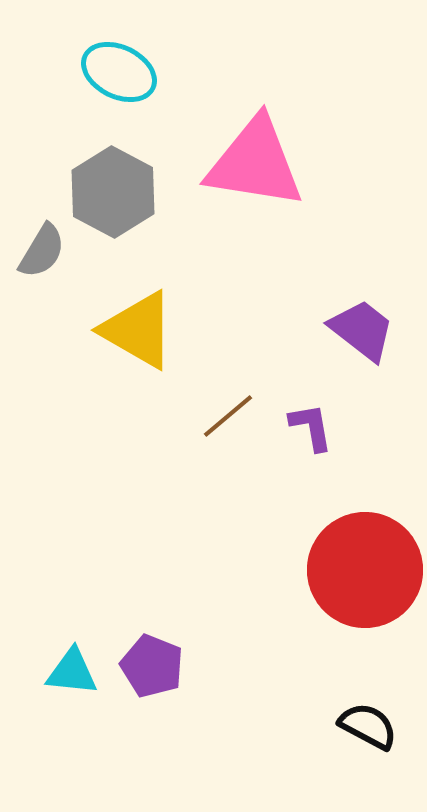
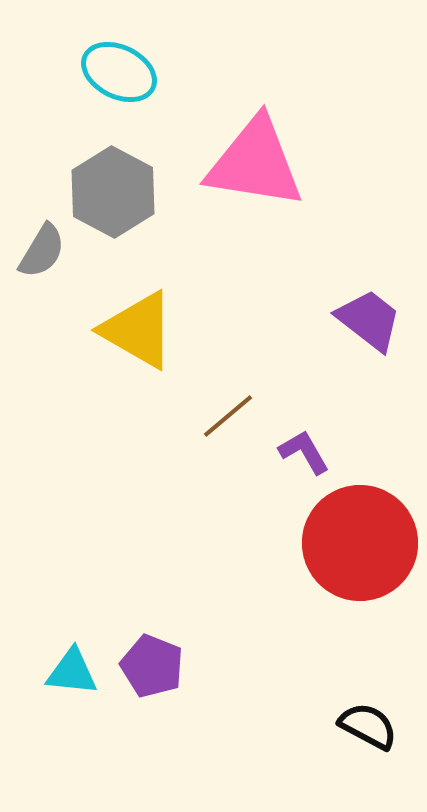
purple trapezoid: moved 7 px right, 10 px up
purple L-shape: moved 7 px left, 25 px down; rotated 20 degrees counterclockwise
red circle: moved 5 px left, 27 px up
